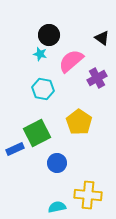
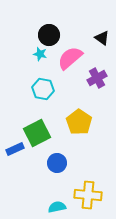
pink semicircle: moved 1 px left, 3 px up
